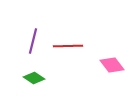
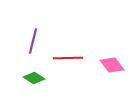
red line: moved 12 px down
